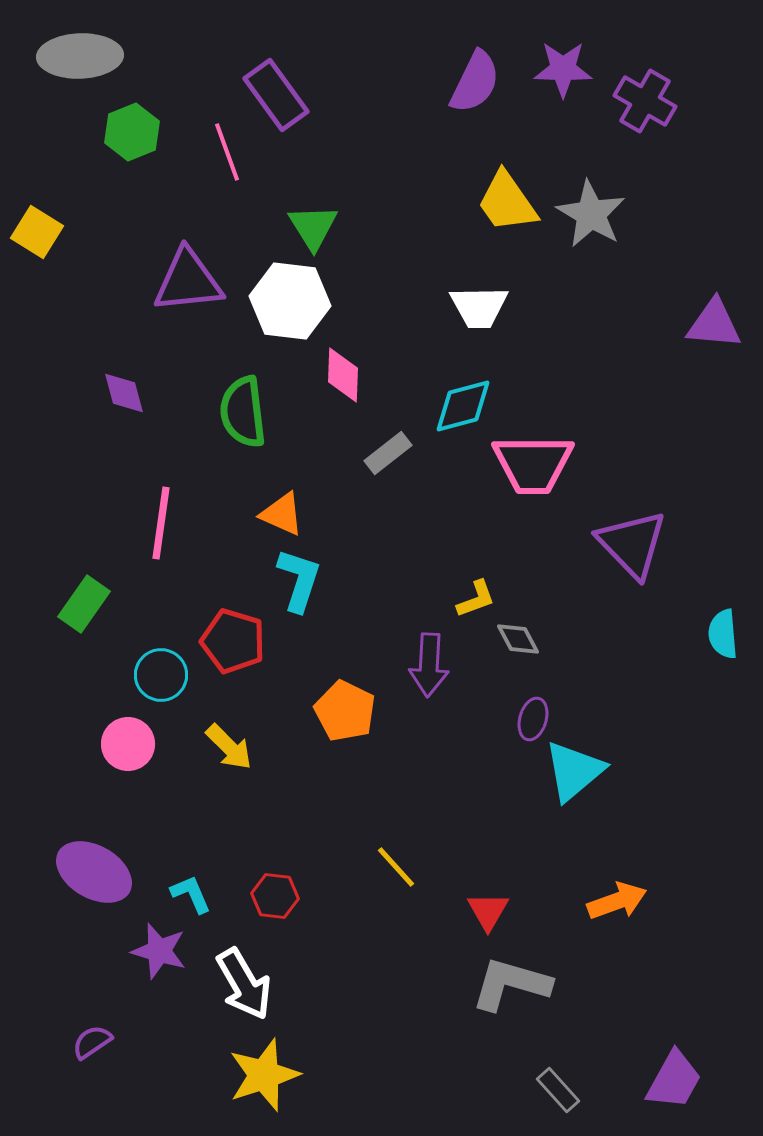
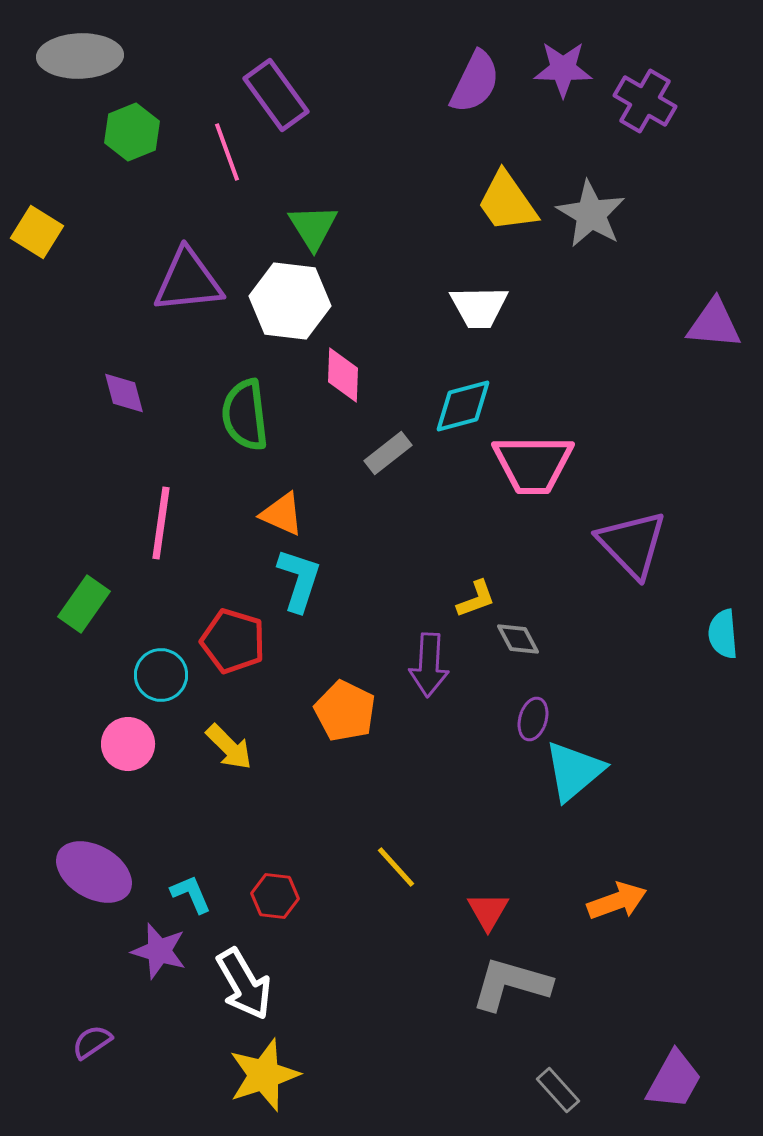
green semicircle at (243, 412): moved 2 px right, 3 px down
